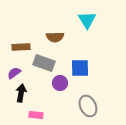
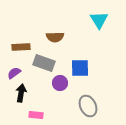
cyan triangle: moved 12 px right
